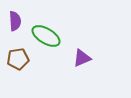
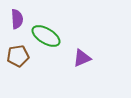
purple semicircle: moved 2 px right, 2 px up
brown pentagon: moved 3 px up
